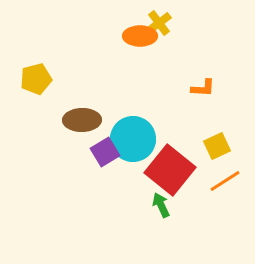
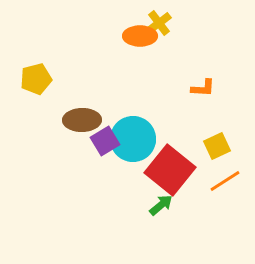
purple square: moved 11 px up
green arrow: rotated 75 degrees clockwise
